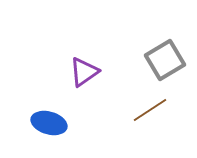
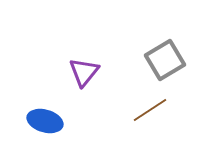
purple triangle: rotated 16 degrees counterclockwise
blue ellipse: moved 4 px left, 2 px up
